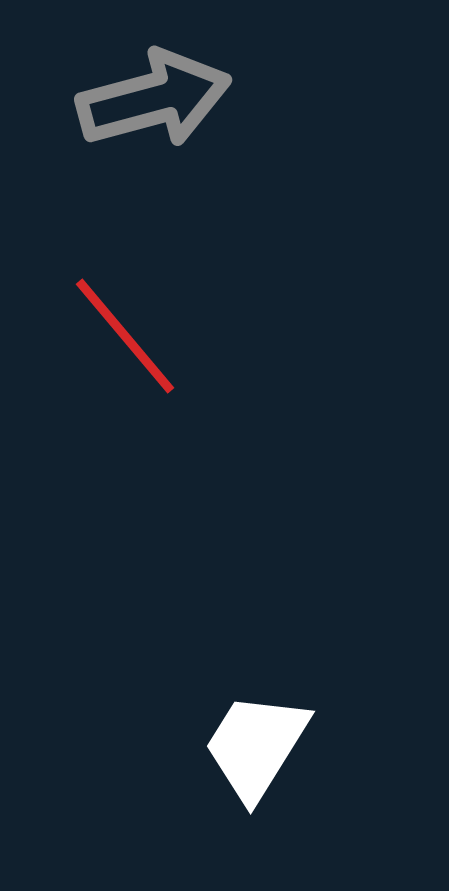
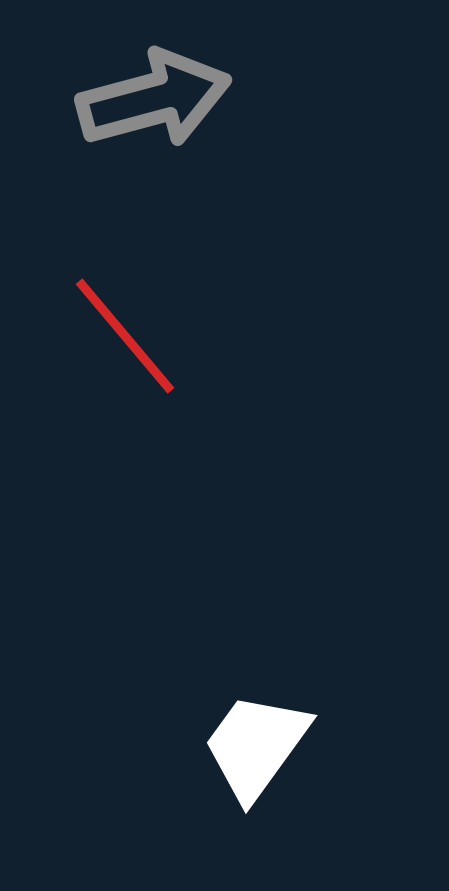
white trapezoid: rotated 4 degrees clockwise
